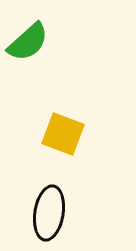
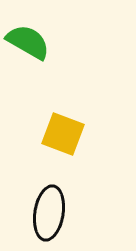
green semicircle: rotated 108 degrees counterclockwise
